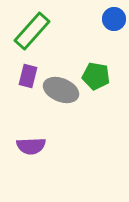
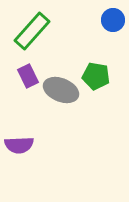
blue circle: moved 1 px left, 1 px down
purple rectangle: rotated 40 degrees counterclockwise
purple semicircle: moved 12 px left, 1 px up
